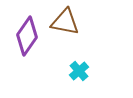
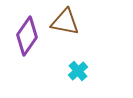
cyan cross: moved 1 px left
